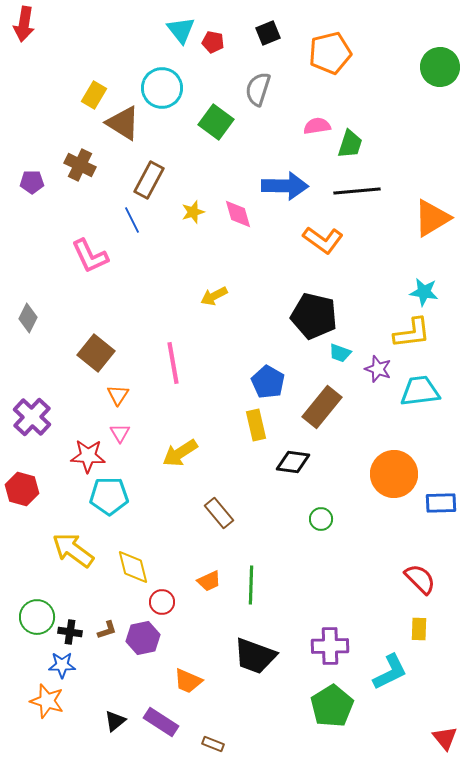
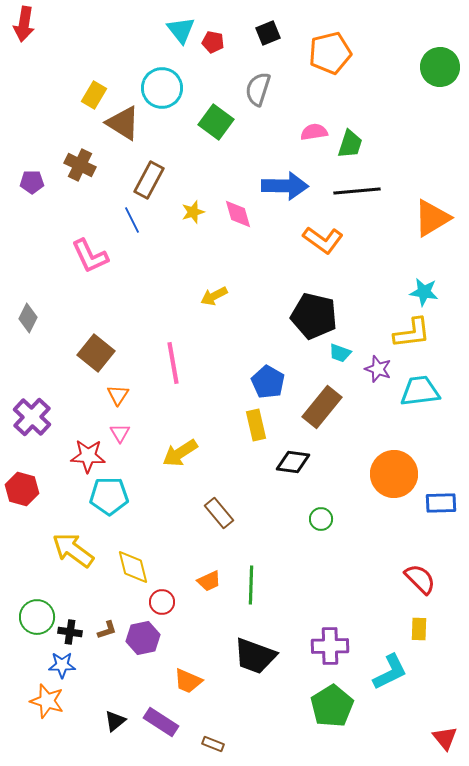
pink semicircle at (317, 126): moved 3 px left, 6 px down
